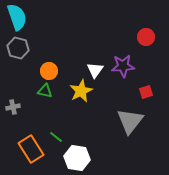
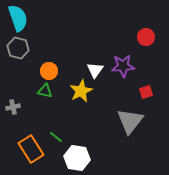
cyan semicircle: moved 1 px right, 1 px down
